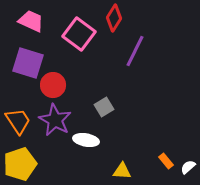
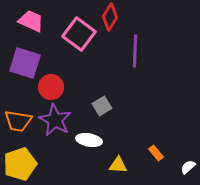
red diamond: moved 4 px left, 1 px up
purple line: rotated 24 degrees counterclockwise
purple square: moved 3 px left
red circle: moved 2 px left, 2 px down
gray square: moved 2 px left, 1 px up
orange trapezoid: rotated 132 degrees clockwise
white ellipse: moved 3 px right
orange rectangle: moved 10 px left, 8 px up
yellow triangle: moved 4 px left, 6 px up
